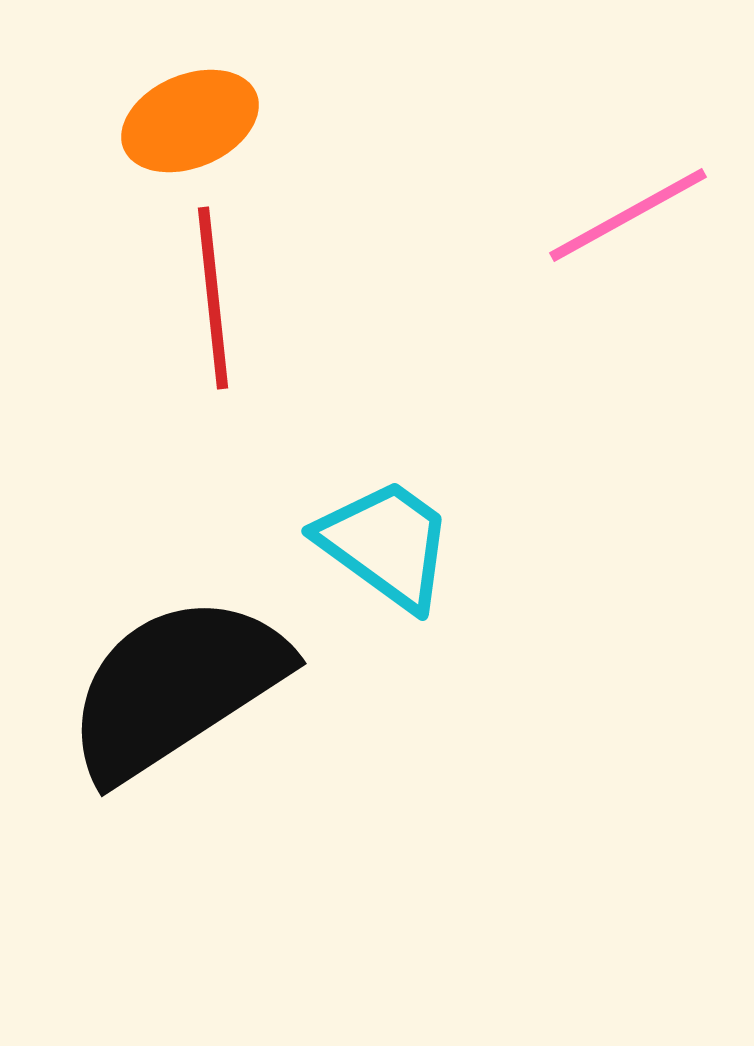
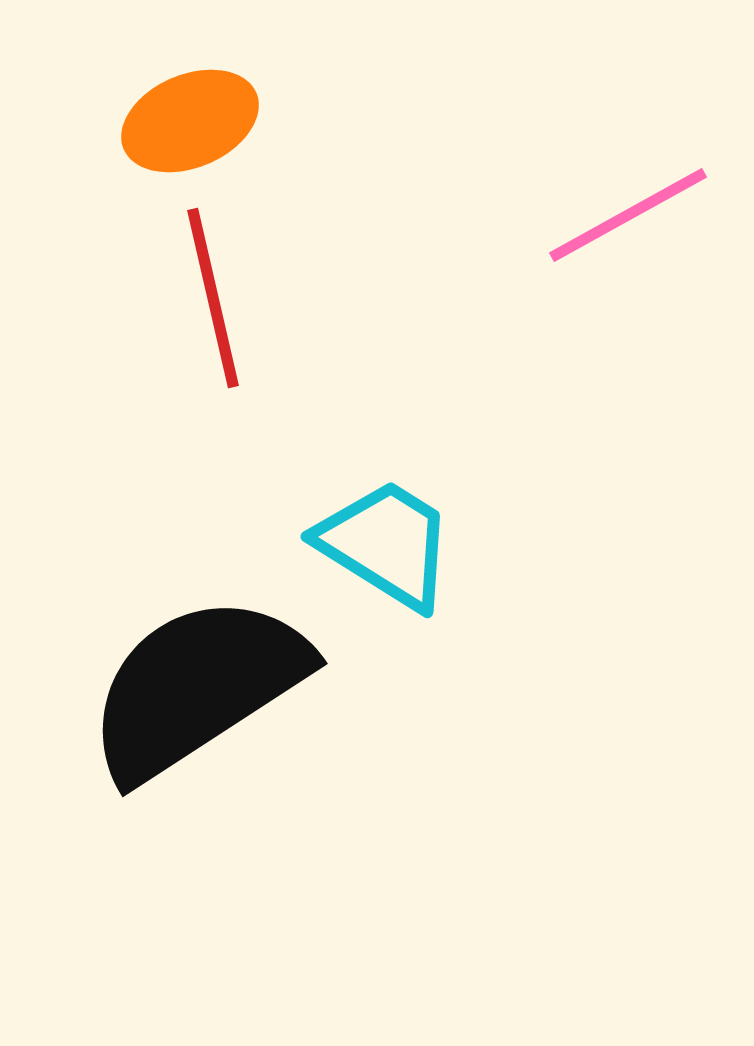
red line: rotated 7 degrees counterclockwise
cyan trapezoid: rotated 4 degrees counterclockwise
black semicircle: moved 21 px right
